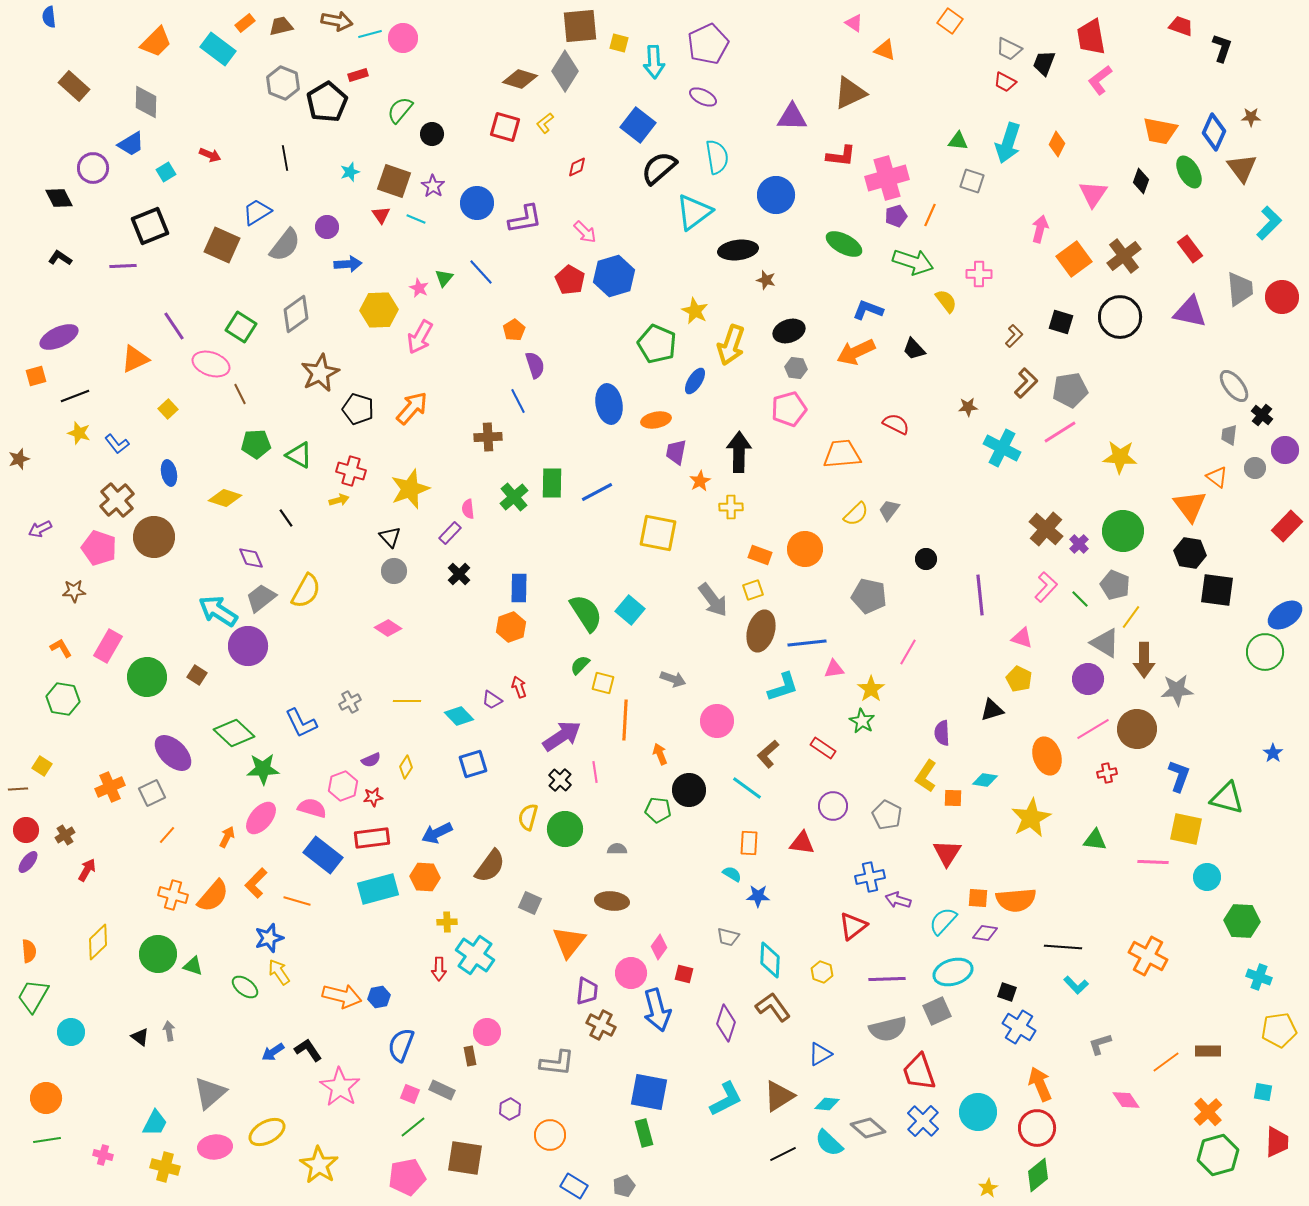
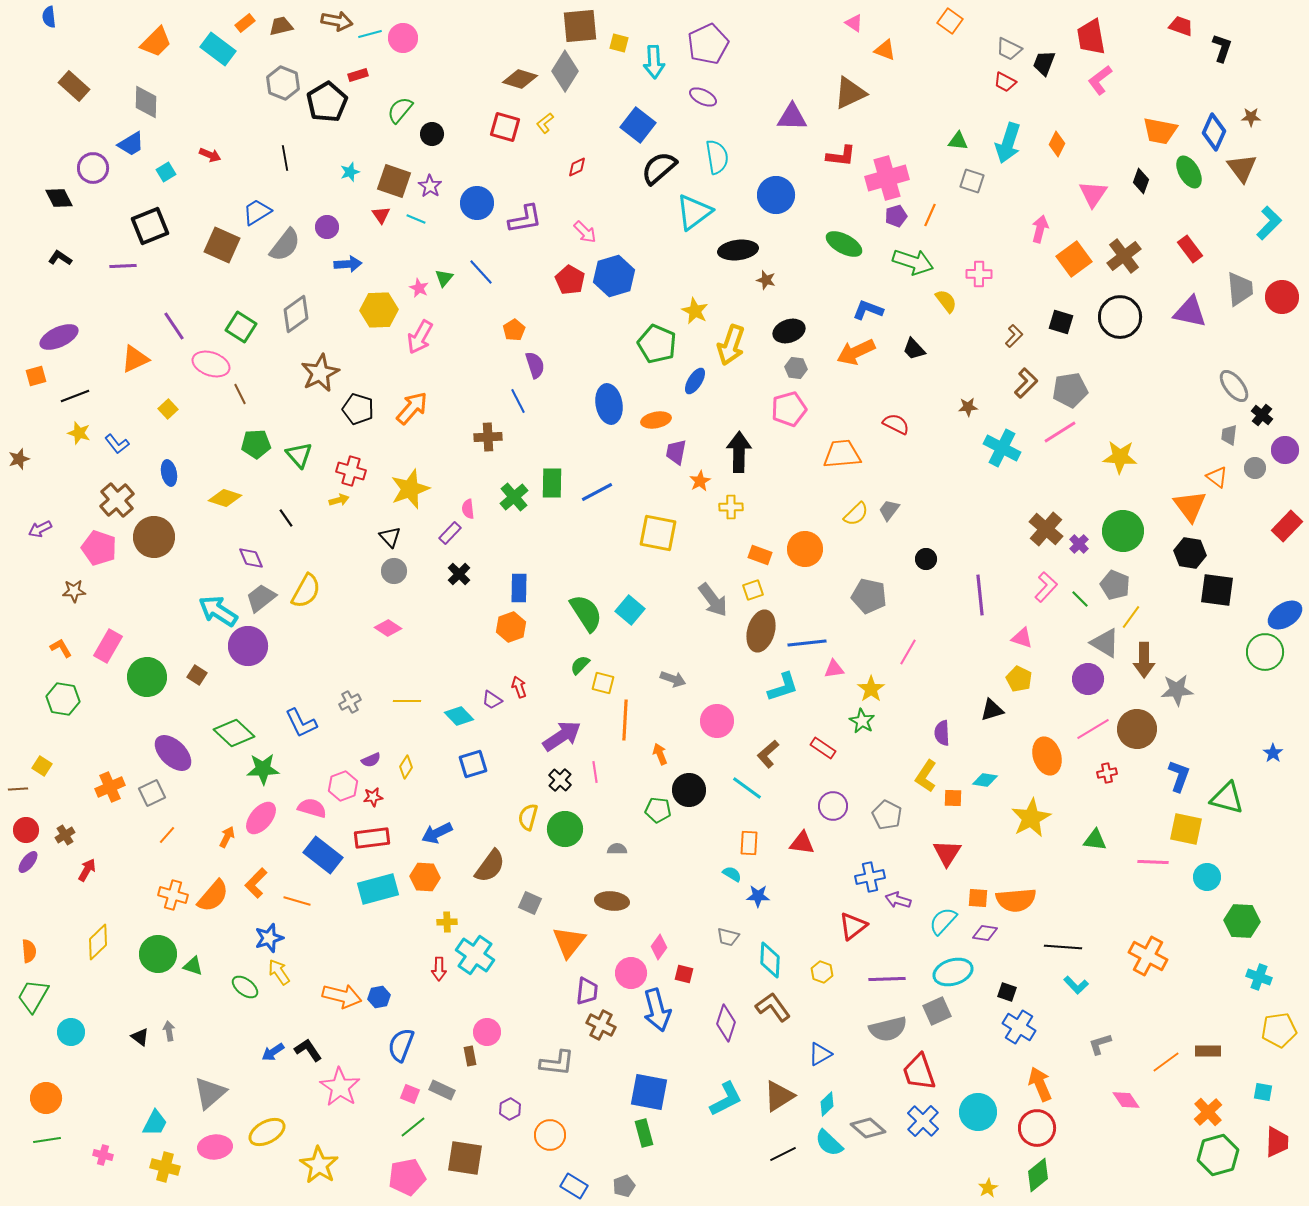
purple star at (433, 186): moved 3 px left
green triangle at (299, 455): rotated 20 degrees clockwise
cyan diamond at (827, 1104): rotated 50 degrees counterclockwise
